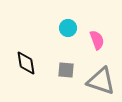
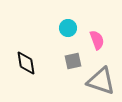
gray square: moved 7 px right, 9 px up; rotated 18 degrees counterclockwise
